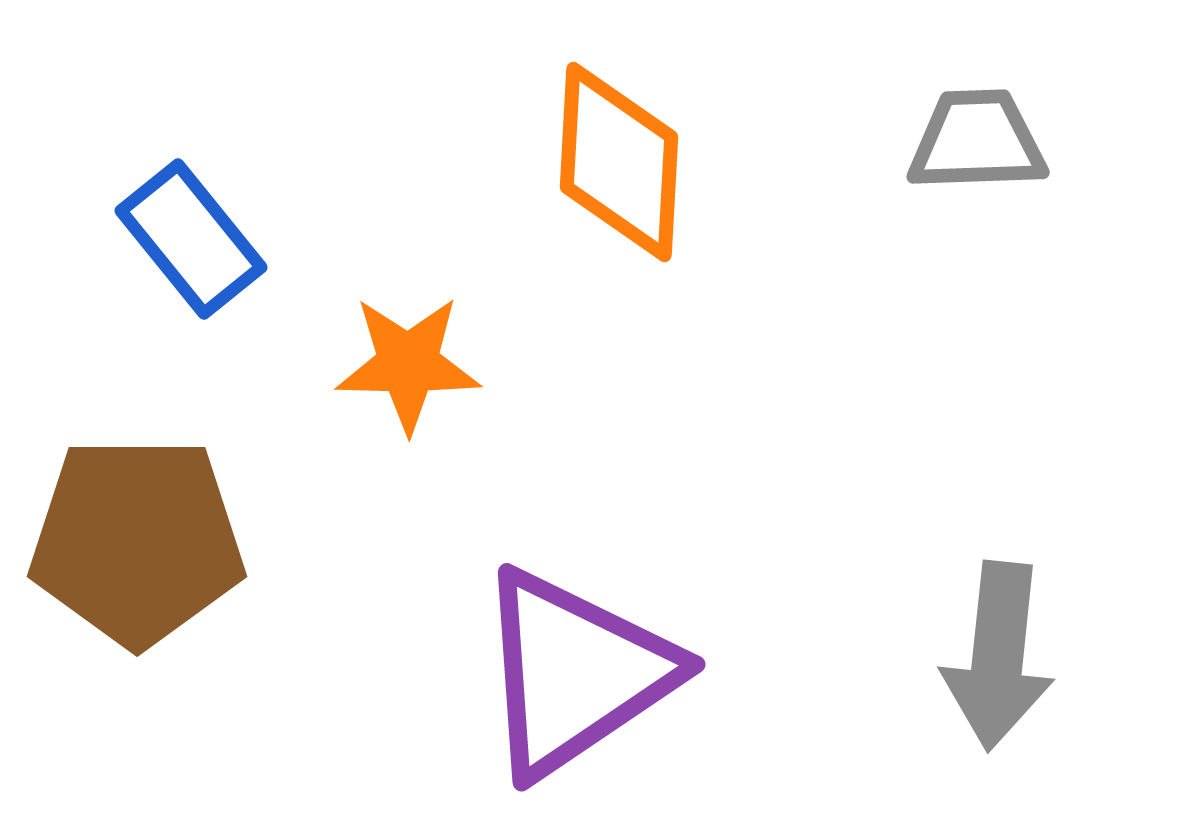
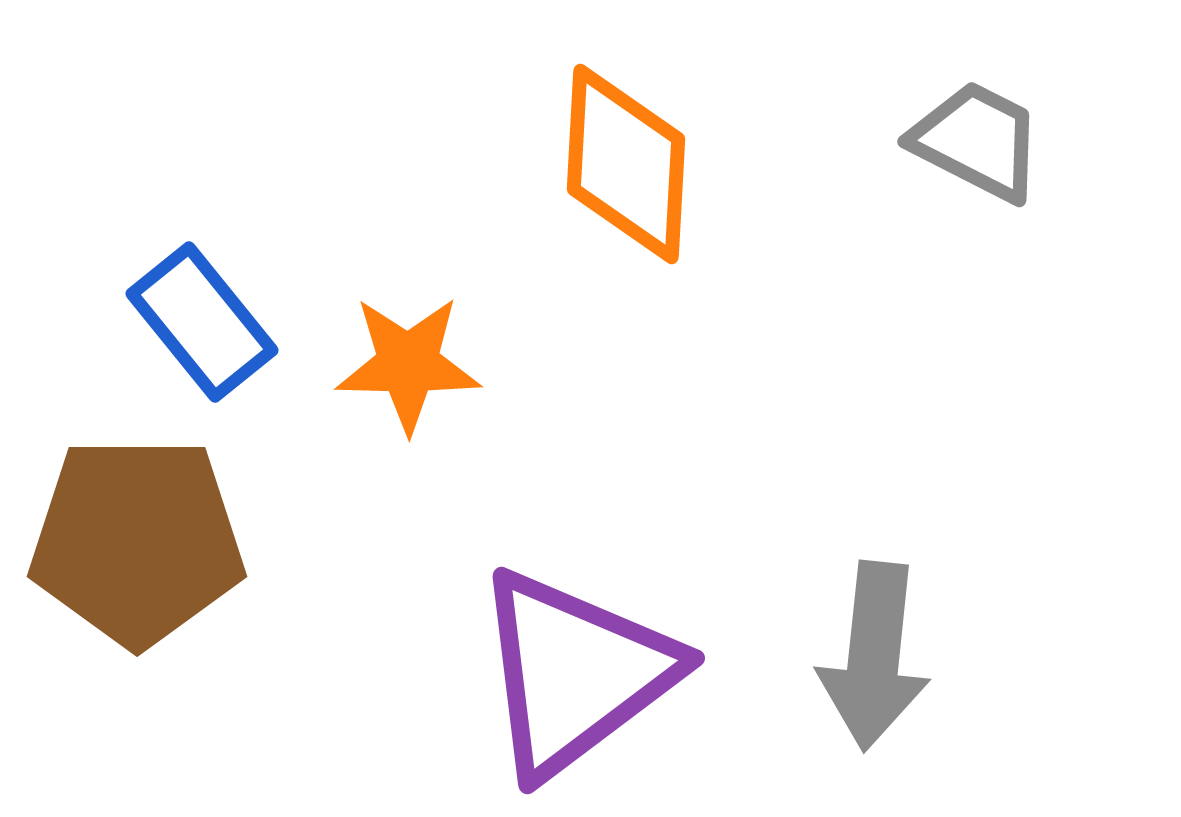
gray trapezoid: rotated 29 degrees clockwise
orange diamond: moved 7 px right, 2 px down
blue rectangle: moved 11 px right, 83 px down
gray arrow: moved 124 px left
purple triangle: rotated 3 degrees counterclockwise
